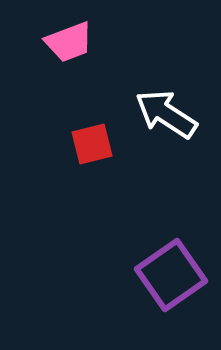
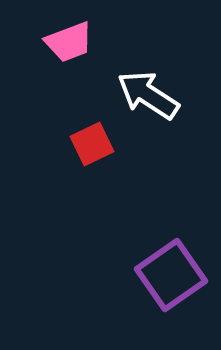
white arrow: moved 18 px left, 19 px up
red square: rotated 12 degrees counterclockwise
